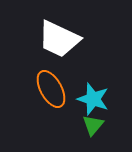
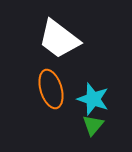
white trapezoid: rotated 12 degrees clockwise
orange ellipse: rotated 12 degrees clockwise
